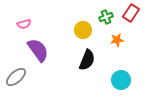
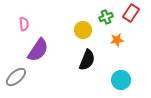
pink semicircle: rotated 80 degrees counterclockwise
purple semicircle: rotated 70 degrees clockwise
